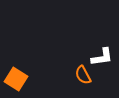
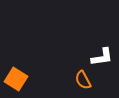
orange semicircle: moved 5 px down
